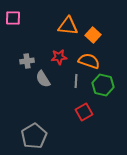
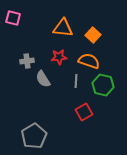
pink square: rotated 14 degrees clockwise
orange triangle: moved 5 px left, 2 px down
